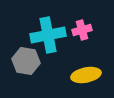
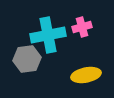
pink cross: moved 3 px up
gray hexagon: moved 1 px right, 2 px up; rotated 16 degrees counterclockwise
